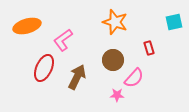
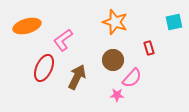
pink semicircle: moved 2 px left
